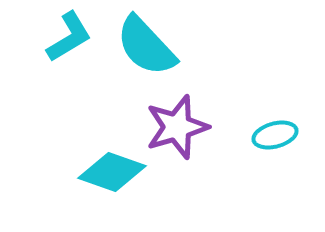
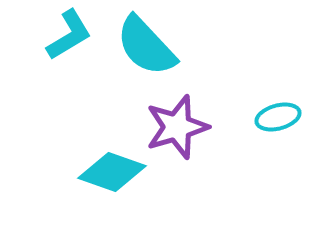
cyan L-shape: moved 2 px up
cyan ellipse: moved 3 px right, 18 px up
